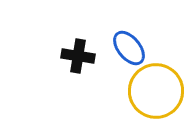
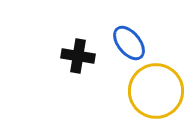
blue ellipse: moved 5 px up
